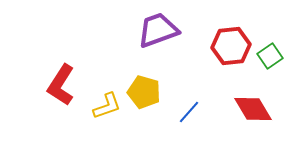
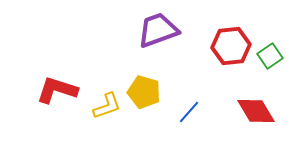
red L-shape: moved 4 px left, 5 px down; rotated 75 degrees clockwise
red diamond: moved 3 px right, 2 px down
